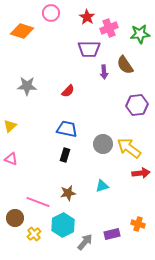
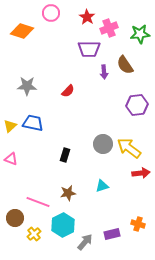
blue trapezoid: moved 34 px left, 6 px up
